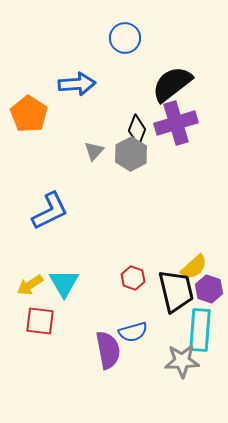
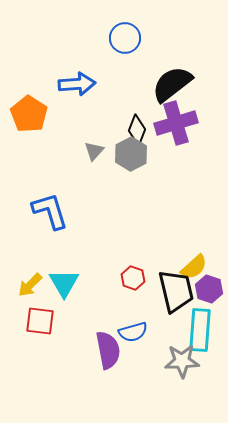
blue L-shape: rotated 81 degrees counterclockwise
yellow arrow: rotated 12 degrees counterclockwise
